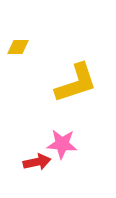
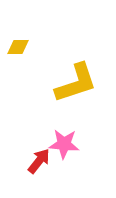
pink star: moved 2 px right
red arrow: moved 2 px right, 1 px up; rotated 40 degrees counterclockwise
